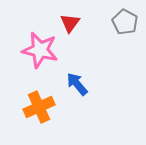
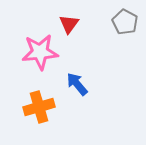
red triangle: moved 1 px left, 1 px down
pink star: moved 2 px down; rotated 18 degrees counterclockwise
orange cross: rotated 8 degrees clockwise
